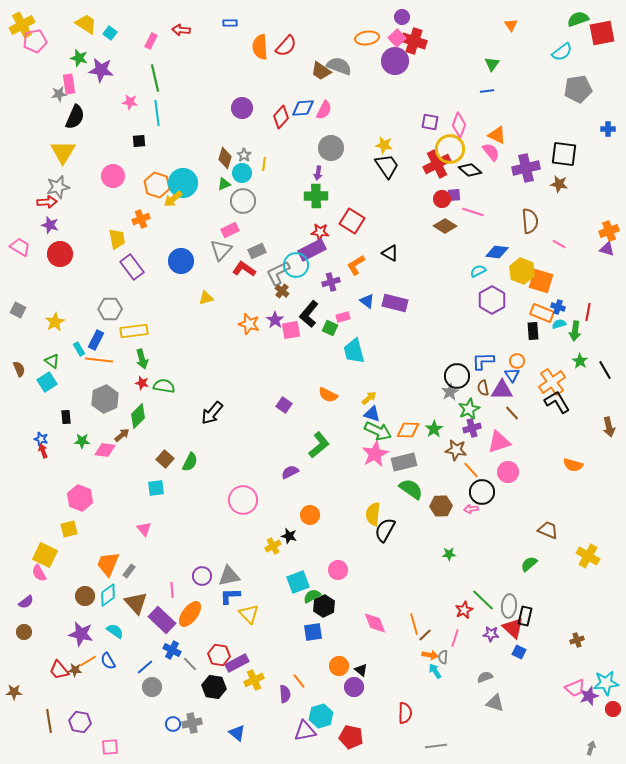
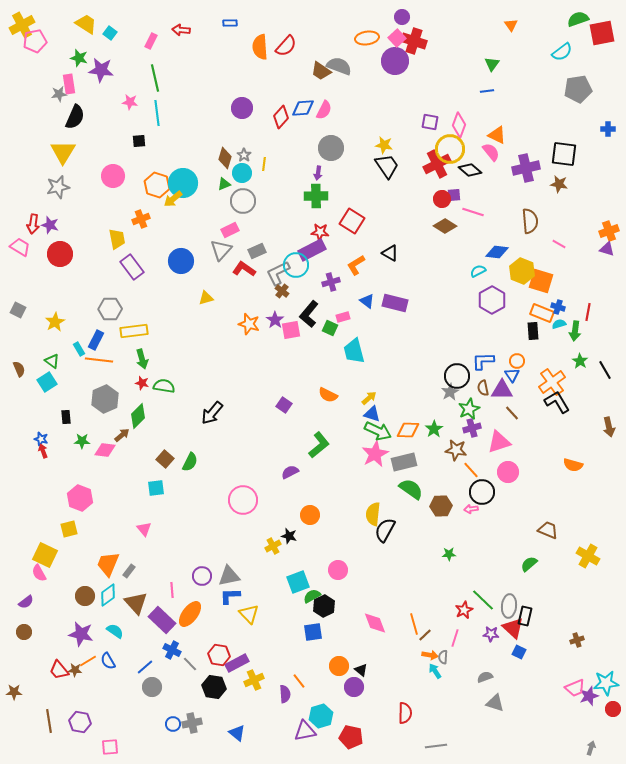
red arrow at (47, 202): moved 14 px left, 22 px down; rotated 102 degrees clockwise
